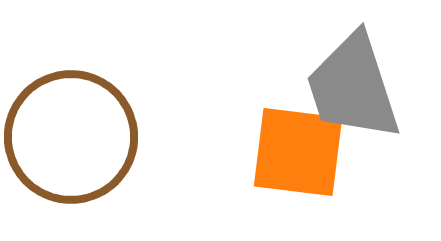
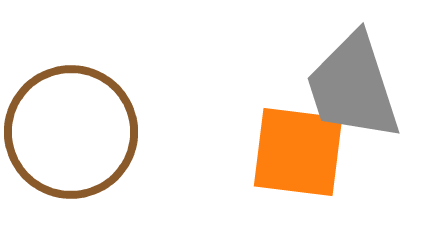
brown circle: moved 5 px up
